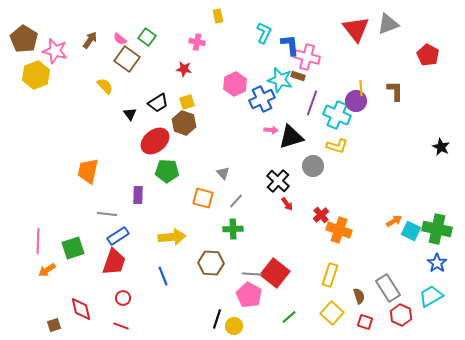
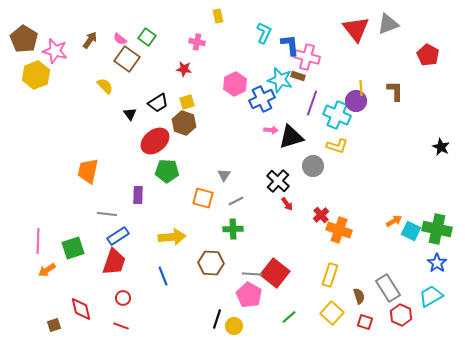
gray triangle at (223, 173): moved 1 px right, 2 px down; rotated 16 degrees clockwise
gray line at (236, 201): rotated 21 degrees clockwise
